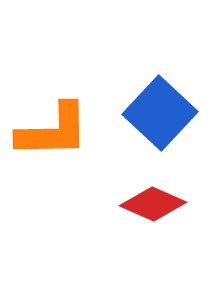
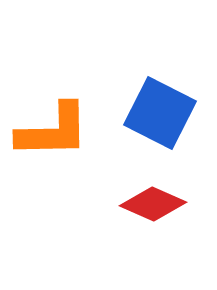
blue square: rotated 16 degrees counterclockwise
